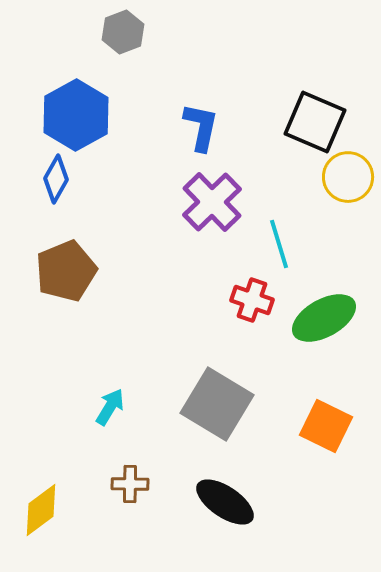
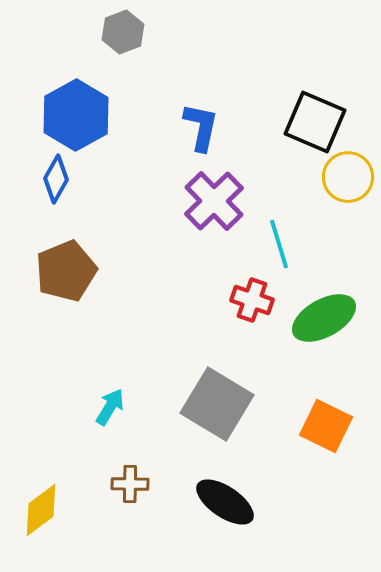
purple cross: moved 2 px right, 1 px up
